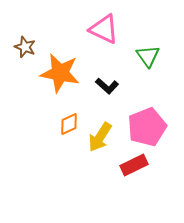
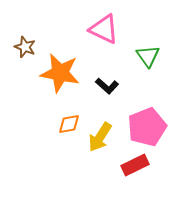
orange diamond: rotated 15 degrees clockwise
red rectangle: moved 1 px right
